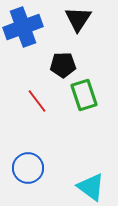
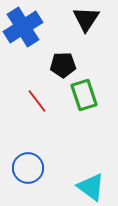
black triangle: moved 8 px right
blue cross: rotated 12 degrees counterclockwise
